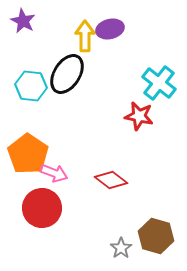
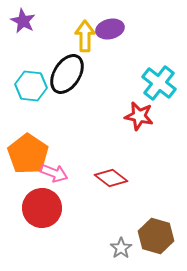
red diamond: moved 2 px up
